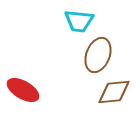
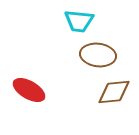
brown ellipse: rotated 76 degrees clockwise
red ellipse: moved 6 px right
